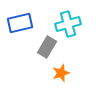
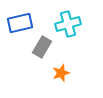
gray rectangle: moved 5 px left
